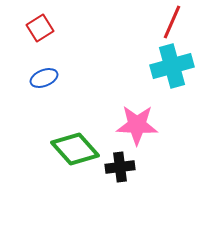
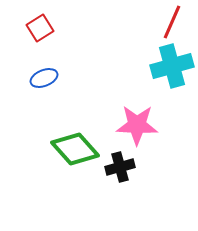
black cross: rotated 8 degrees counterclockwise
